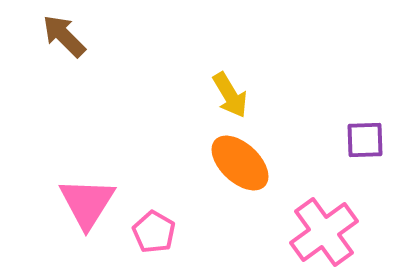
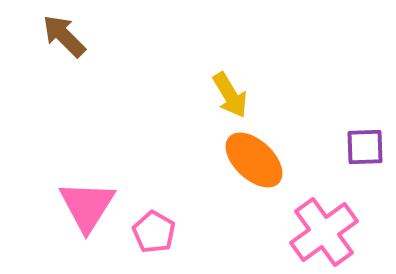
purple square: moved 7 px down
orange ellipse: moved 14 px right, 3 px up
pink triangle: moved 3 px down
